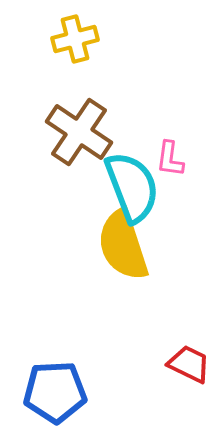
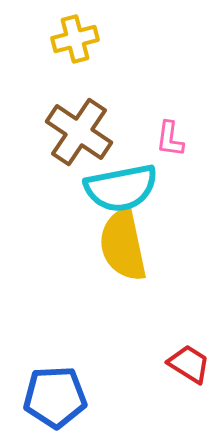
pink L-shape: moved 20 px up
cyan semicircle: moved 11 px left, 1 px down; rotated 100 degrees clockwise
yellow semicircle: rotated 6 degrees clockwise
red trapezoid: rotated 6 degrees clockwise
blue pentagon: moved 5 px down
